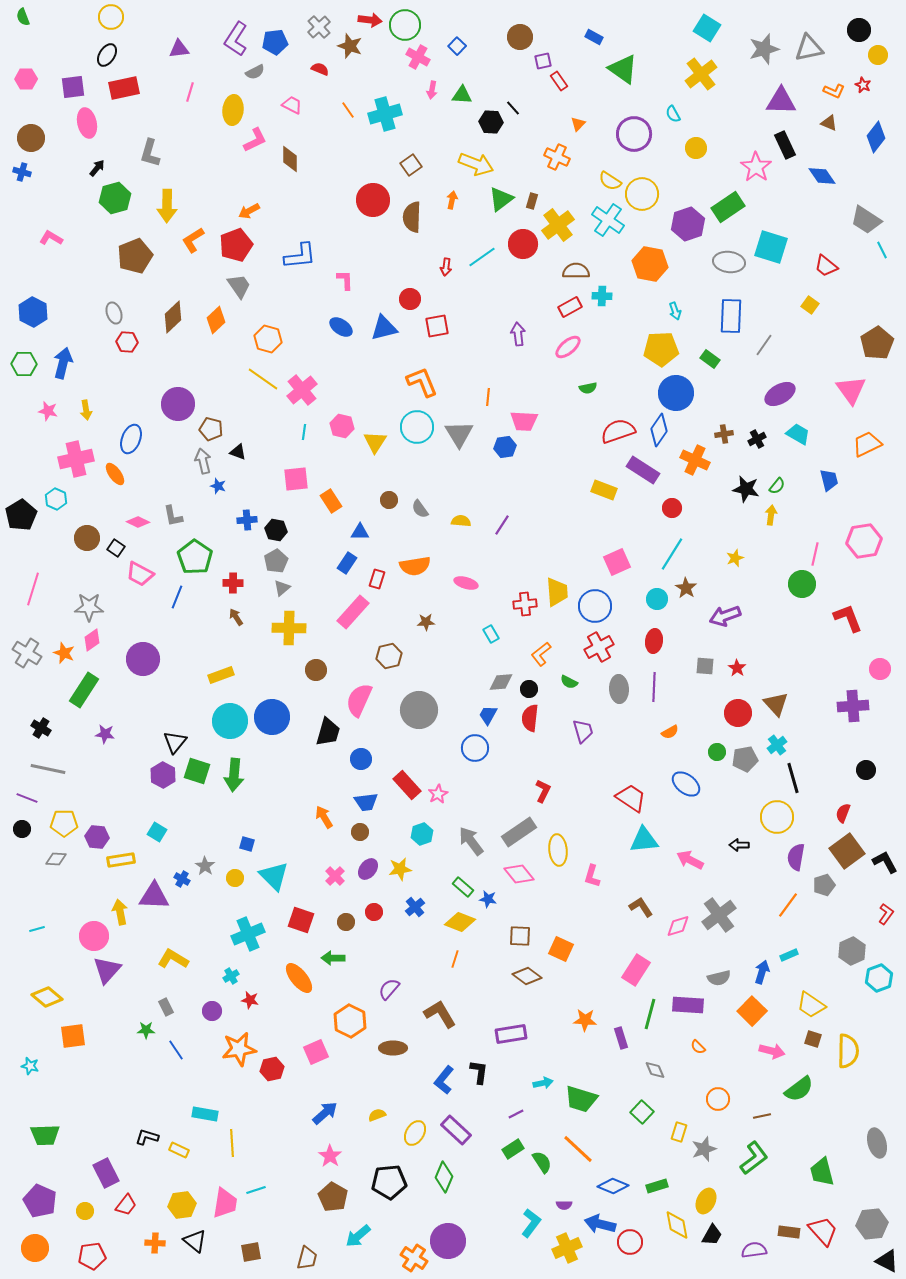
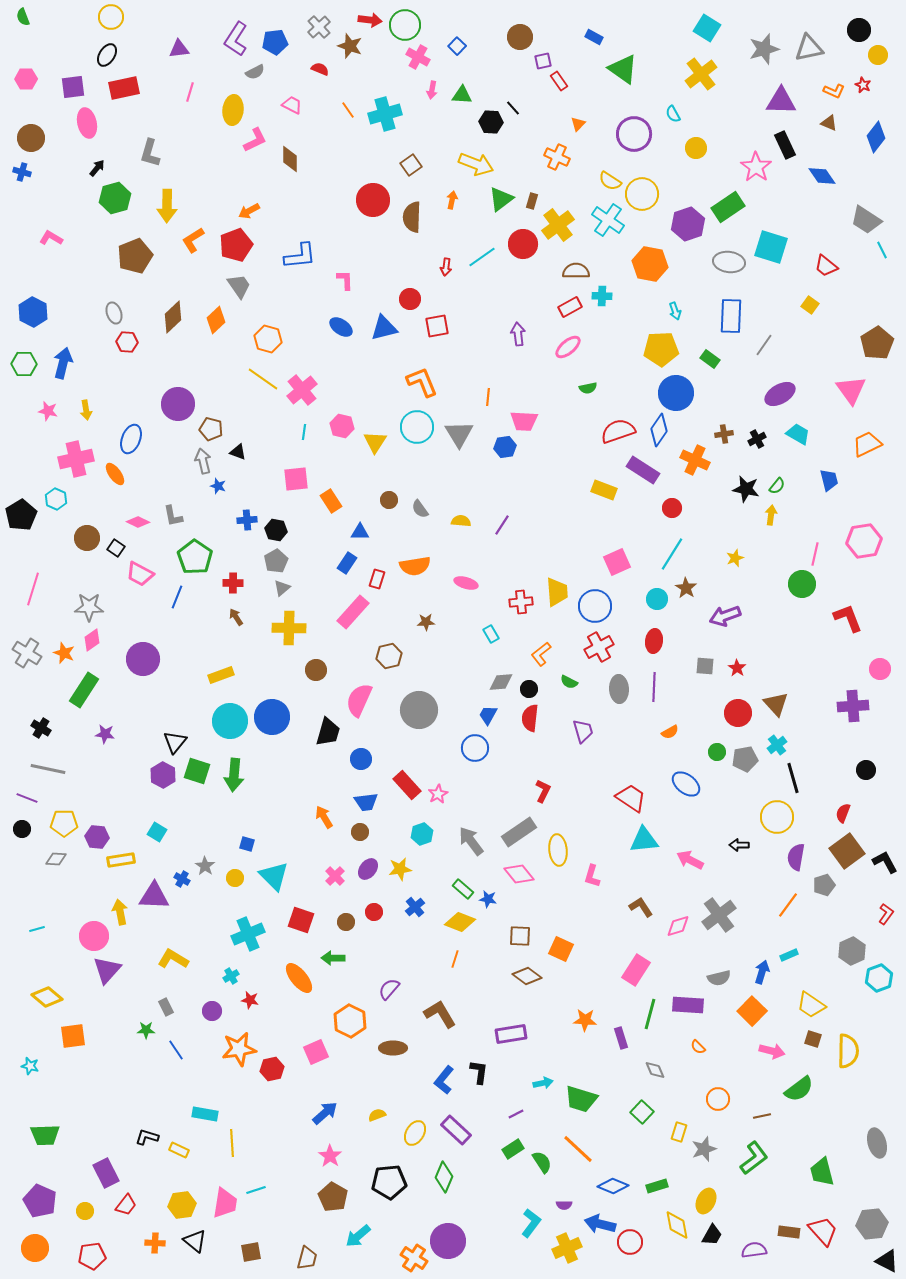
red cross at (525, 604): moved 4 px left, 2 px up
green rectangle at (463, 887): moved 2 px down
